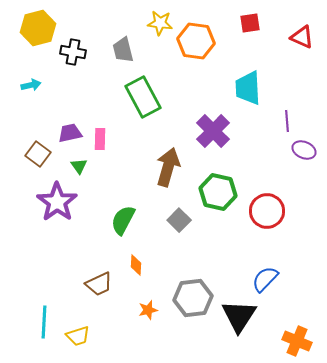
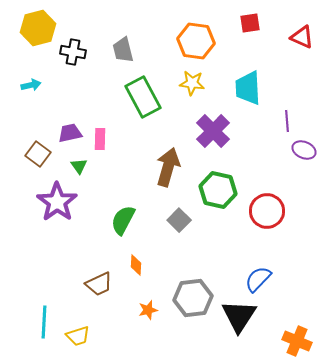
yellow star: moved 32 px right, 60 px down
green hexagon: moved 2 px up
blue semicircle: moved 7 px left
